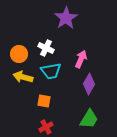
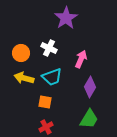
white cross: moved 3 px right
orange circle: moved 2 px right, 1 px up
cyan trapezoid: moved 1 px right, 6 px down; rotated 10 degrees counterclockwise
yellow arrow: moved 1 px right, 1 px down
purple diamond: moved 1 px right, 3 px down
orange square: moved 1 px right, 1 px down
